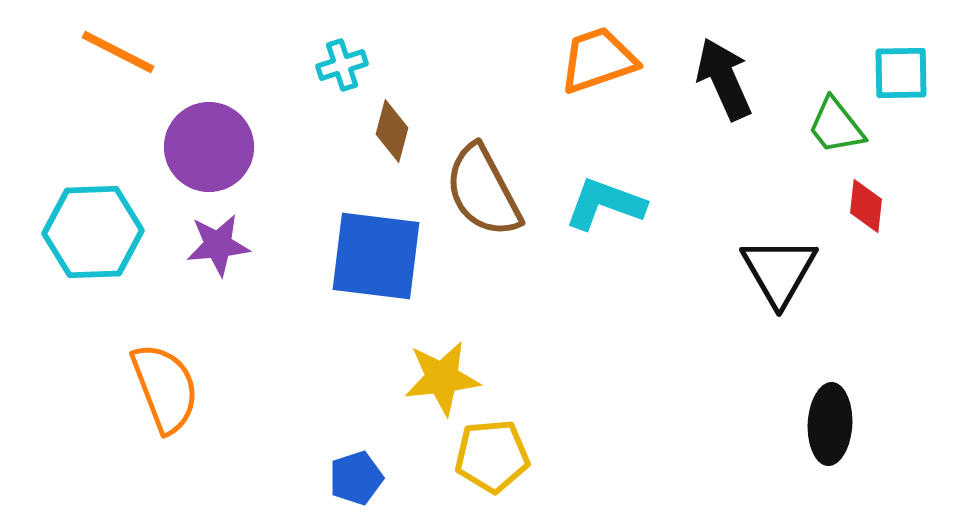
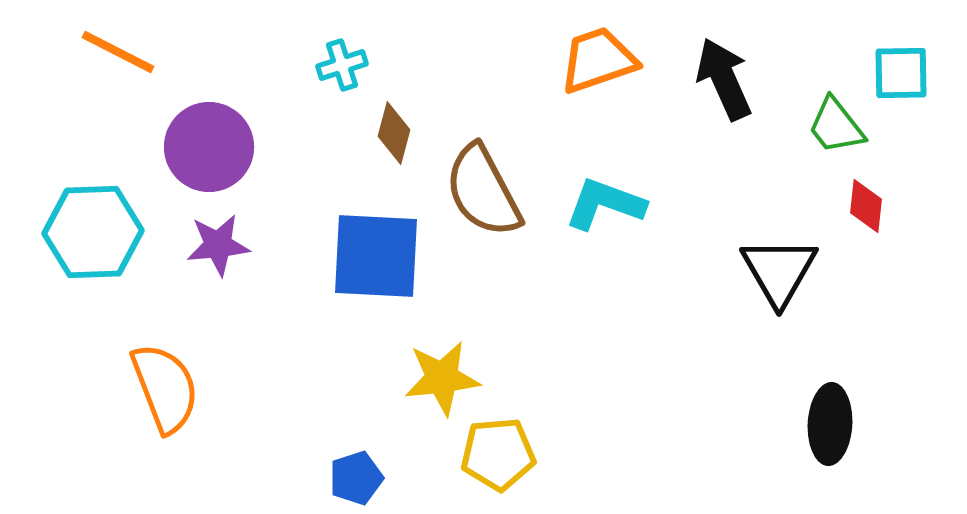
brown diamond: moved 2 px right, 2 px down
blue square: rotated 4 degrees counterclockwise
yellow pentagon: moved 6 px right, 2 px up
